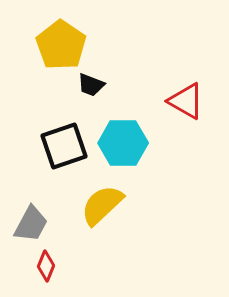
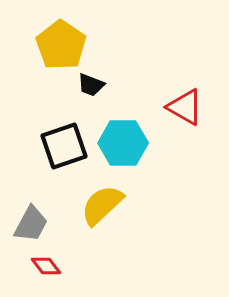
red triangle: moved 1 px left, 6 px down
red diamond: rotated 60 degrees counterclockwise
